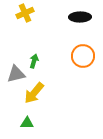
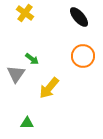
yellow cross: rotated 30 degrees counterclockwise
black ellipse: moved 1 px left; rotated 50 degrees clockwise
green arrow: moved 2 px left, 2 px up; rotated 112 degrees clockwise
gray triangle: rotated 42 degrees counterclockwise
yellow arrow: moved 15 px right, 5 px up
